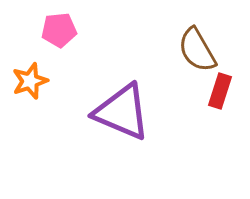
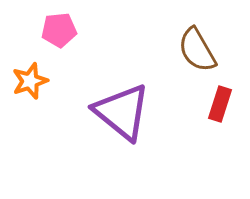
red rectangle: moved 13 px down
purple triangle: rotated 16 degrees clockwise
